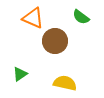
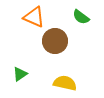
orange triangle: moved 1 px right, 1 px up
